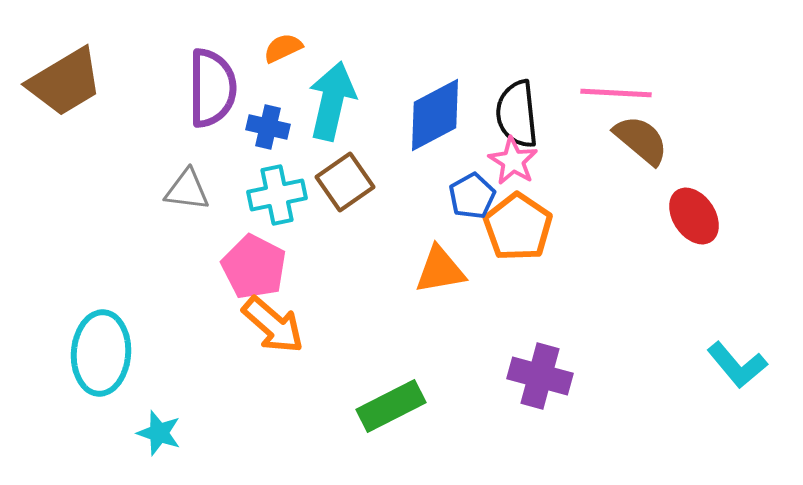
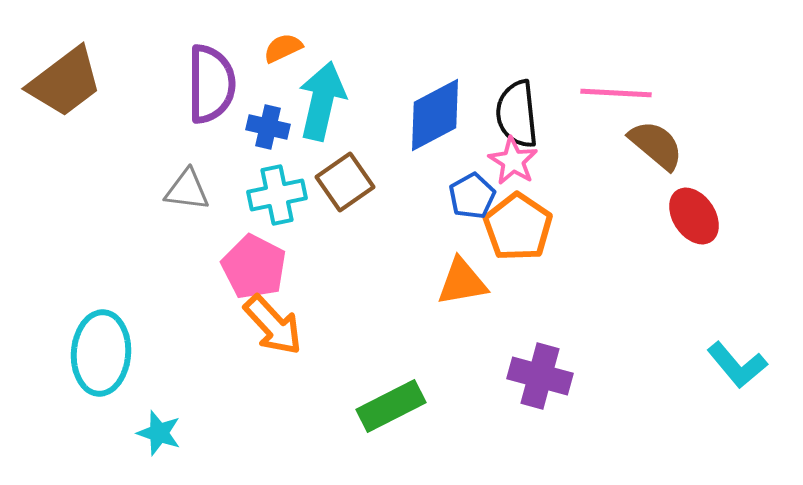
brown trapezoid: rotated 6 degrees counterclockwise
purple semicircle: moved 1 px left, 4 px up
cyan arrow: moved 10 px left
brown semicircle: moved 15 px right, 5 px down
orange triangle: moved 22 px right, 12 px down
orange arrow: rotated 6 degrees clockwise
